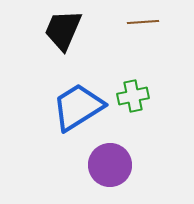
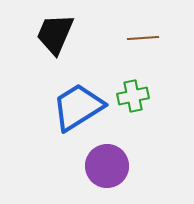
brown line: moved 16 px down
black trapezoid: moved 8 px left, 4 px down
purple circle: moved 3 px left, 1 px down
